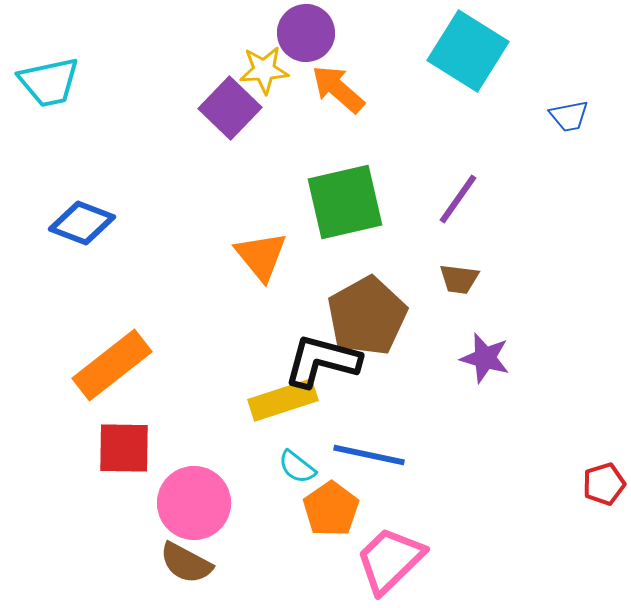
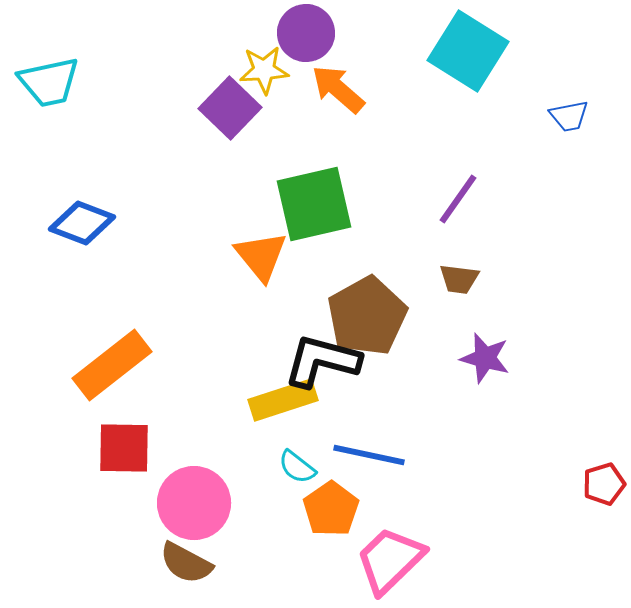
green square: moved 31 px left, 2 px down
